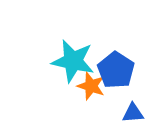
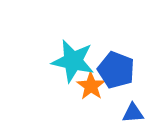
blue pentagon: rotated 12 degrees counterclockwise
orange star: rotated 16 degrees clockwise
